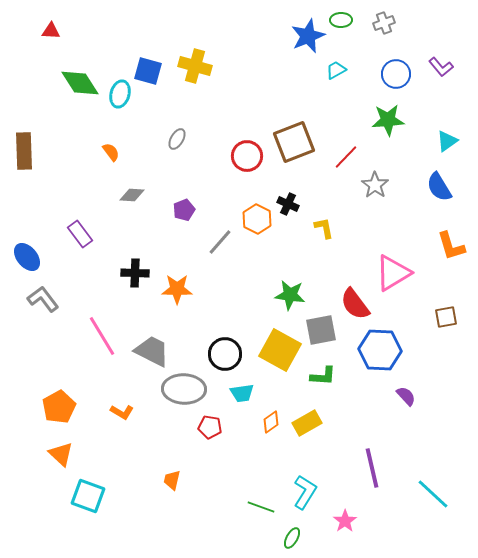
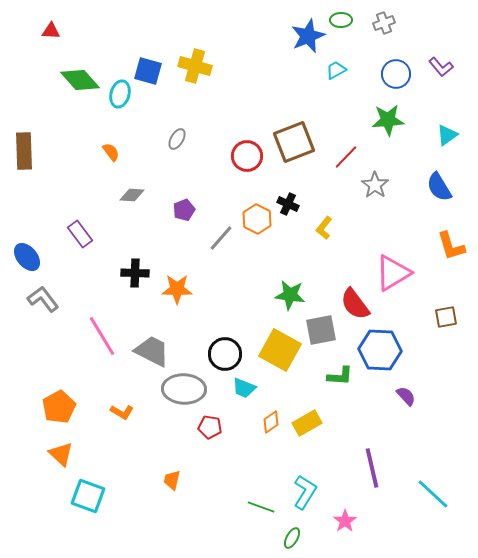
green diamond at (80, 83): moved 3 px up; rotated 9 degrees counterclockwise
cyan triangle at (447, 141): moved 6 px up
yellow L-shape at (324, 228): rotated 130 degrees counterclockwise
gray line at (220, 242): moved 1 px right, 4 px up
green L-shape at (323, 376): moved 17 px right
cyan trapezoid at (242, 393): moved 2 px right, 5 px up; rotated 30 degrees clockwise
